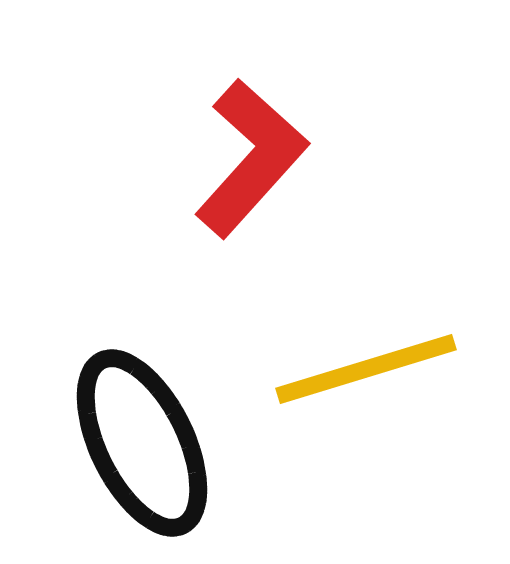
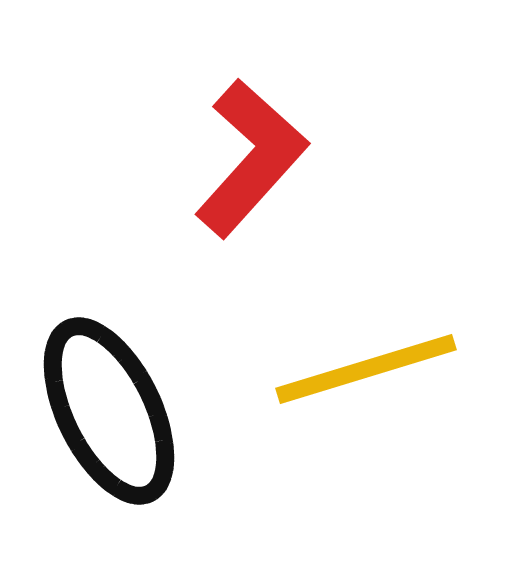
black ellipse: moved 33 px left, 32 px up
